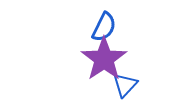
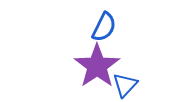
purple star: moved 7 px left, 7 px down
